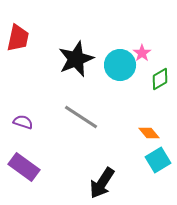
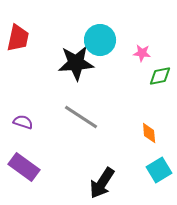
pink star: rotated 30 degrees counterclockwise
black star: moved 4 px down; rotated 18 degrees clockwise
cyan circle: moved 20 px left, 25 px up
green diamond: moved 3 px up; rotated 20 degrees clockwise
orange diamond: rotated 35 degrees clockwise
cyan square: moved 1 px right, 10 px down
